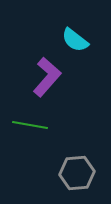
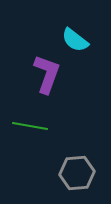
purple L-shape: moved 3 px up; rotated 21 degrees counterclockwise
green line: moved 1 px down
